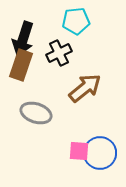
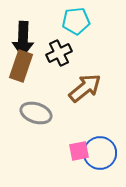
black arrow: rotated 16 degrees counterclockwise
brown rectangle: moved 1 px down
pink square: rotated 15 degrees counterclockwise
